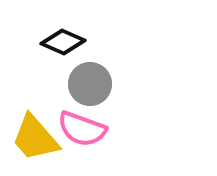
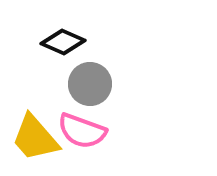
pink semicircle: moved 2 px down
